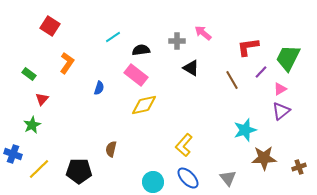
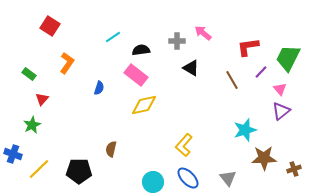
pink triangle: rotated 40 degrees counterclockwise
brown cross: moved 5 px left, 2 px down
